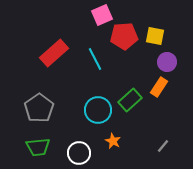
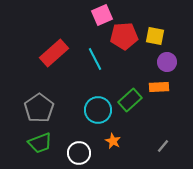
orange rectangle: rotated 54 degrees clockwise
green trapezoid: moved 2 px right, 4 px up; rotated 15 degrees counterclockwise
